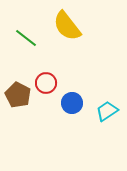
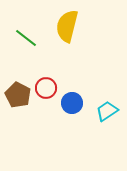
yellow semicircle: rotated 52 degrees clockwise
red circle: moved 5 px down
